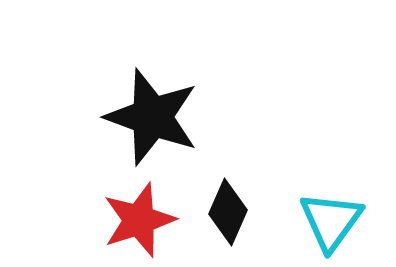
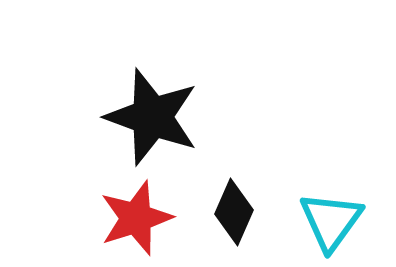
black diamond: moved 6 px right
red star: moved 3 px left, 2 px up
